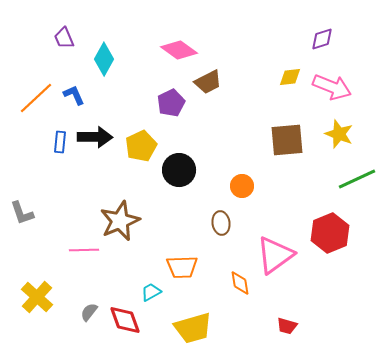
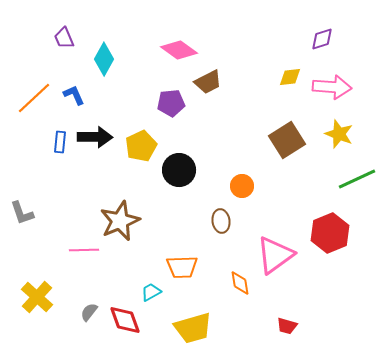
pink arrow: rotated 18 degrees counterclockwise
orange line: moved 2 px left
purple pentagon: rotated 20 degrees clockwise
brown square: rotated 27 degrees counterclockwise
brown ellipse: moved 2 px up
